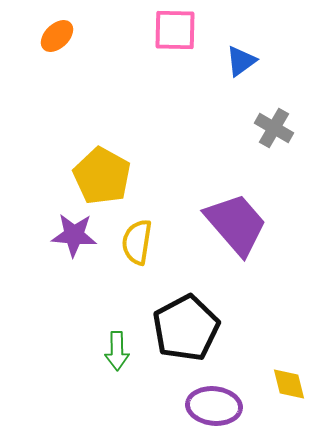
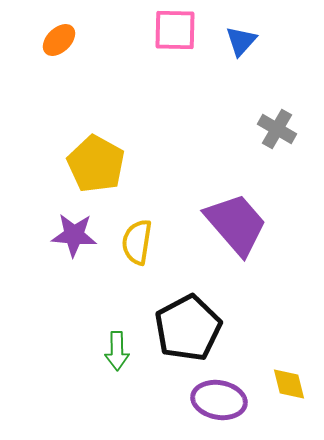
orange ellipse: moved 2 px right, 4 px down
blue triangle: moved 20 px up; rotated 12 degrees counterclockwise
gray cross: moved 3 px right, 1 px down
yellow pentagon: moved 6 px left, 12 px up
black pentagon: moved 2 px right
purple ellipse: moved 5 px right, 6 px up; rotated 4 degrees clockwise
